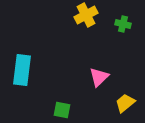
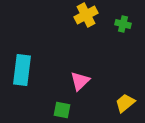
pink triangle: moved 19 px left, 4 px down
